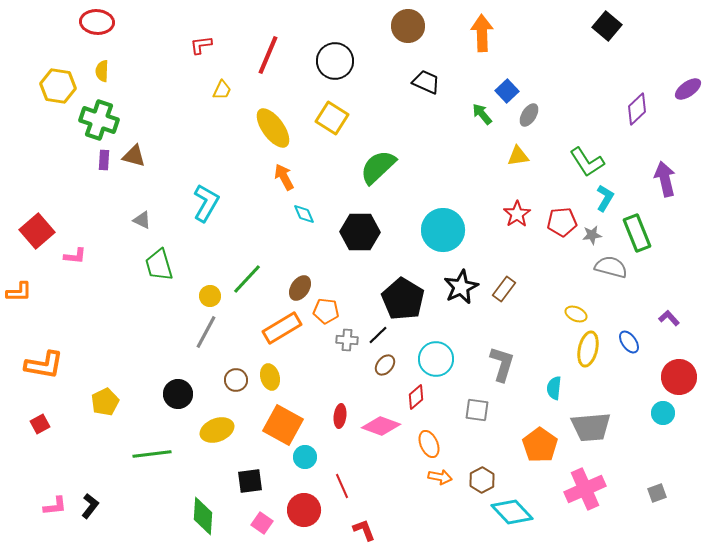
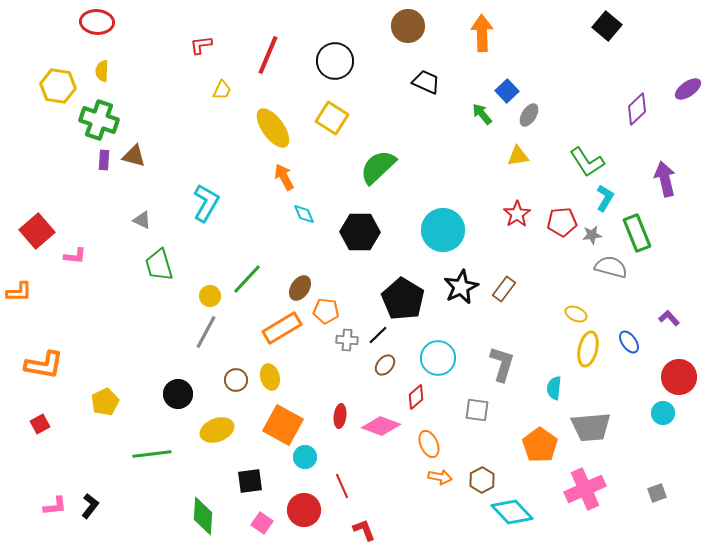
cyan circle at (436, 359): moved 2 px right, 1 px up
